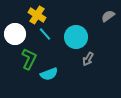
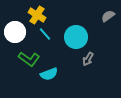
white circle: moved 2 px up
green L-shape: rotated 100 degrees clockwise
